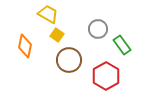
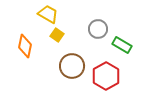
green rectangle: rotated 24 degrees counterclockwise
brown circle: moved 3 px right, 6 px down
